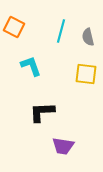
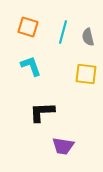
orange square: moved 14 px right; rotated 10 degrees counterclockwise
cyan line: moved 2 px right, 1 px down
